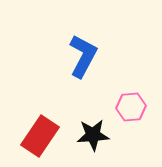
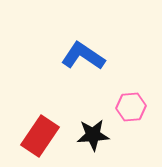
blue L-shape: rotated 84 degrees counterclockwise
